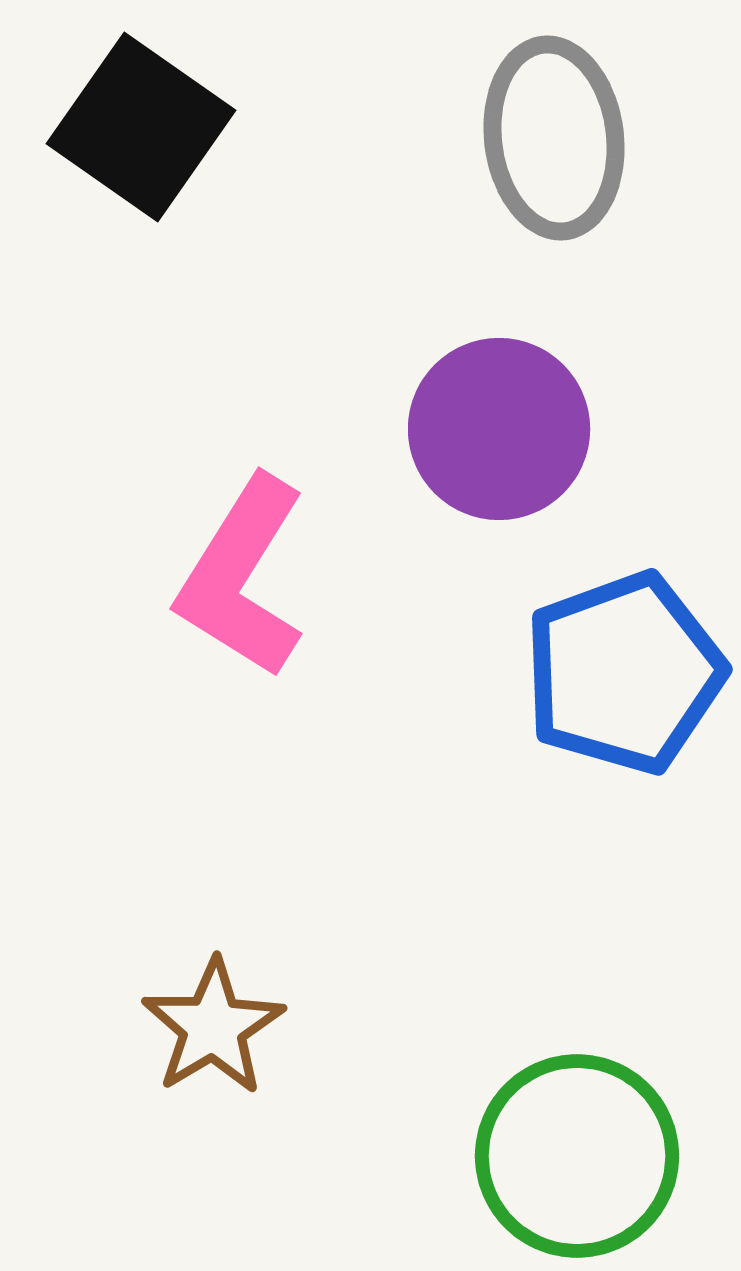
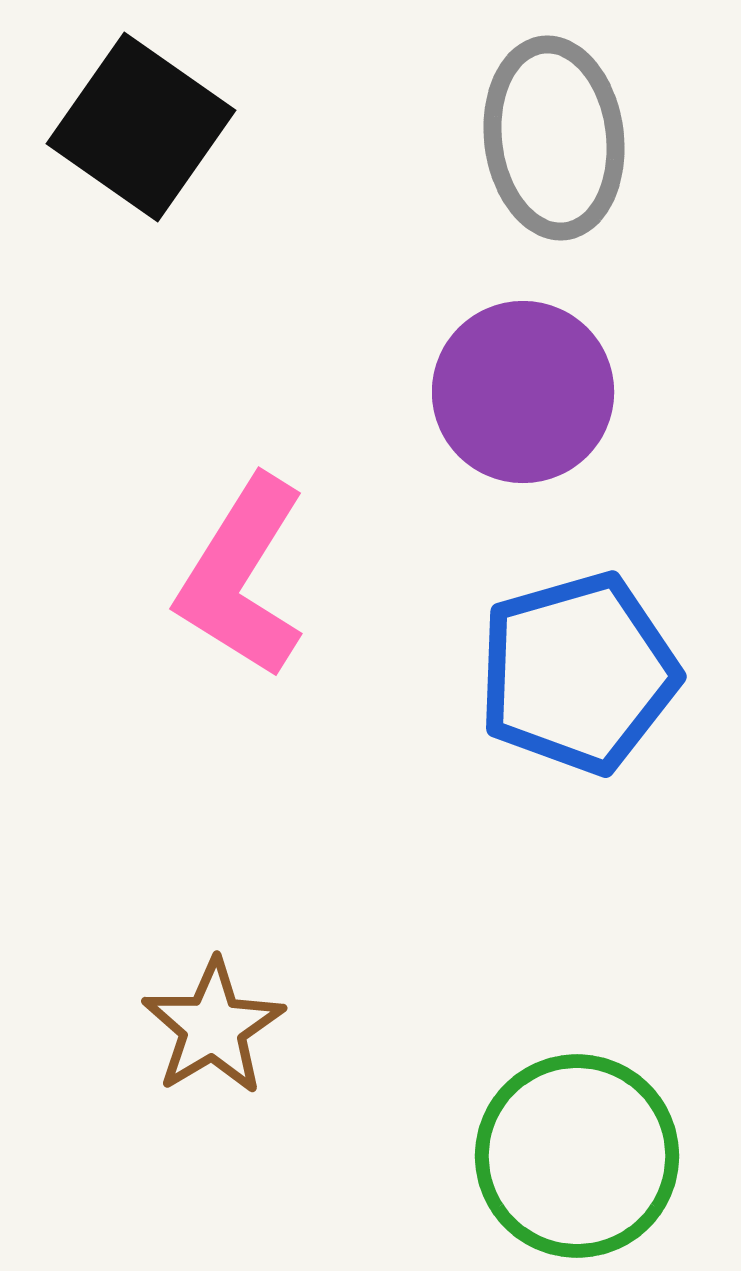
purple circle: moved 24 px right, 37 px up
blue pentagon: moved 46 px left; rotated 4 degrees clockwise
